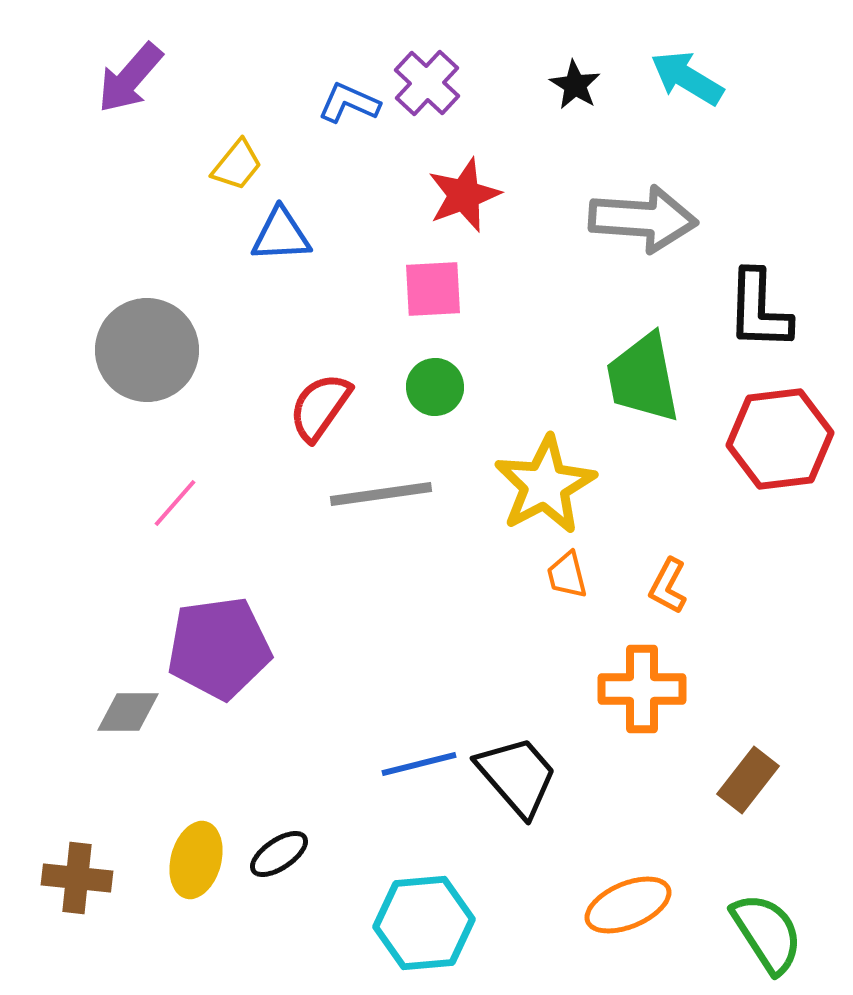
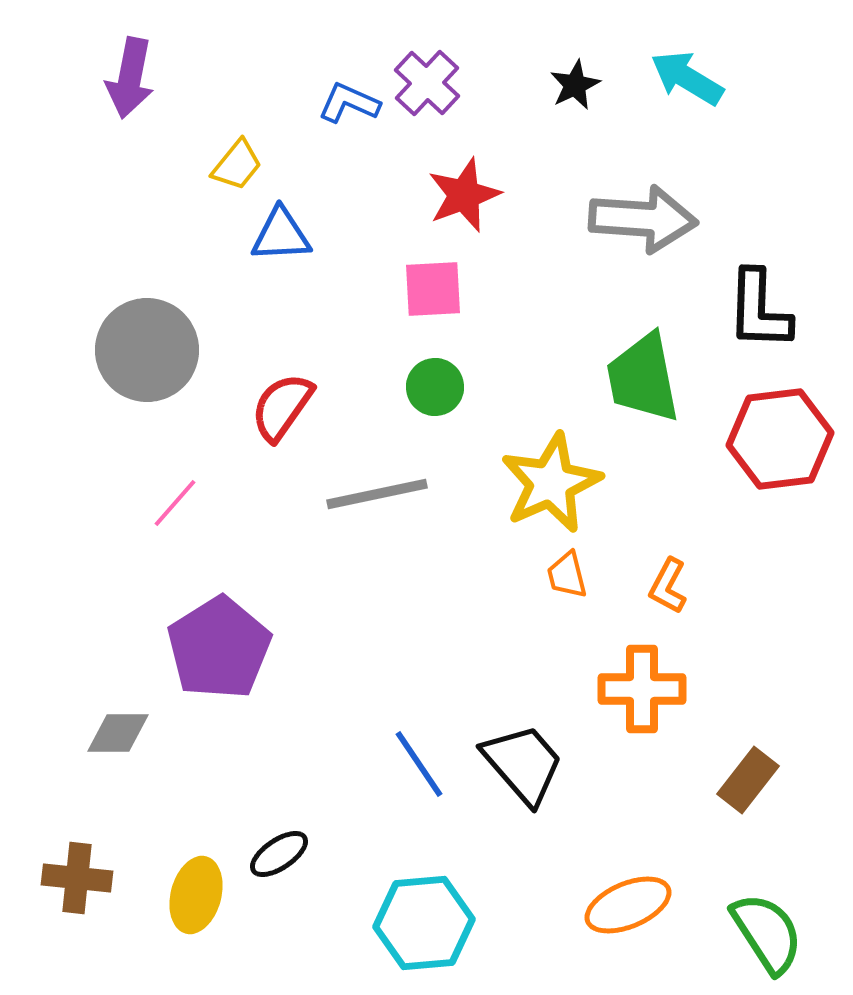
purple arrow: rotated 30 degrees counterclockwise
black star: rotated 15 degrees clockwise
red semicircle: moved 38 px left
yellow star: moved 6 px right, 2 px up; rotated 4 degrees clockwise
gray line: moved 4 px left; rotated 4 degrees counterclockwise
purple pentagon: rotated 24 degrees counterclockwise
gray diamond: moved 10 px left, 21 px down
blue line: rotated 70 degrees clockwise
black trapezoid: moved 6 px right, 12 px up
yellow ellipse: moved 35 px down
